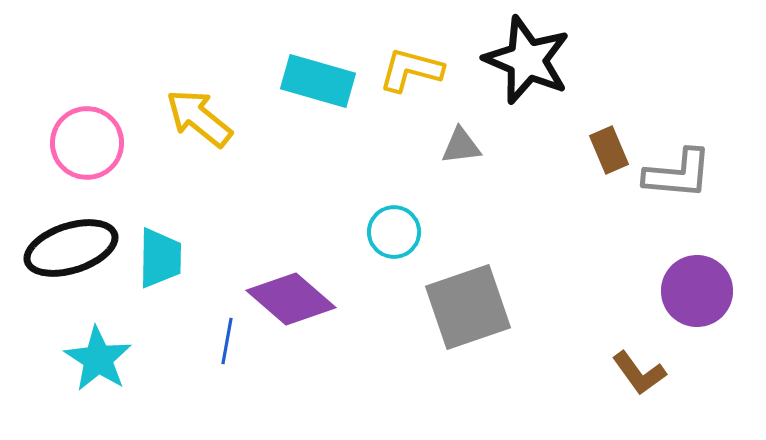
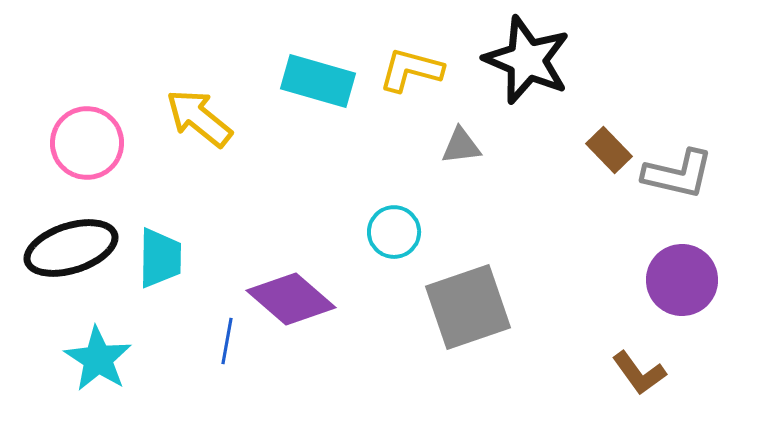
brown rectangle: rotated 21 degrees counterclockwise
gray L-shape: rotated 8 degrees clockwise
purple circle: moved 15 px left, 11 px up
